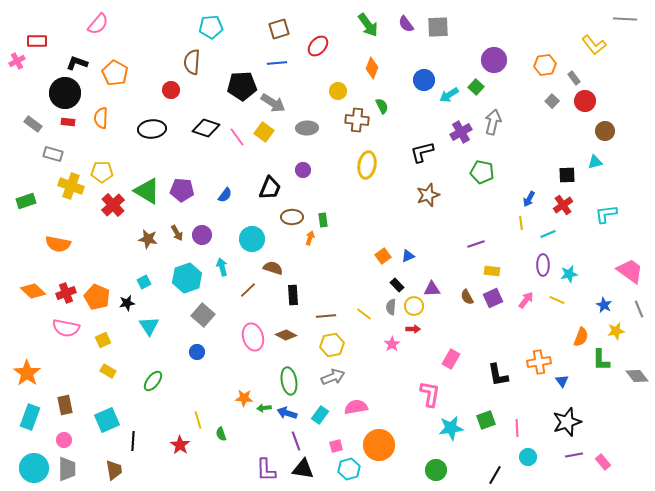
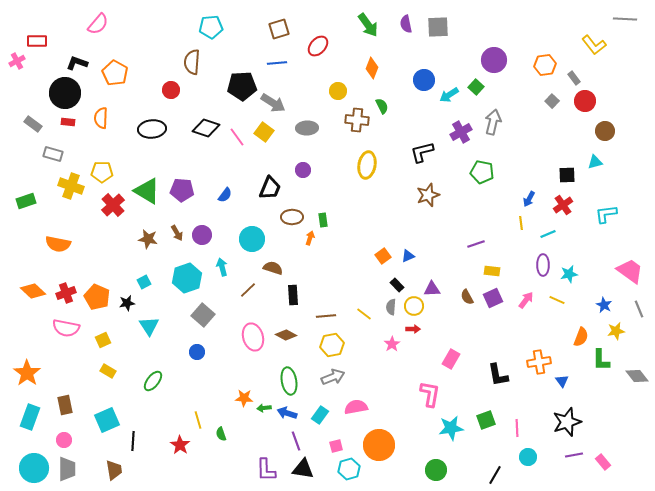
purple semicircle at (406, 24): rotated 24 degrees clockwise
